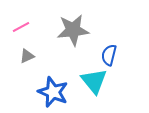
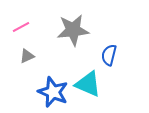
cyan triangle: moved 6 px left, 3 px down; rotated 28 degrees counterclockwise
